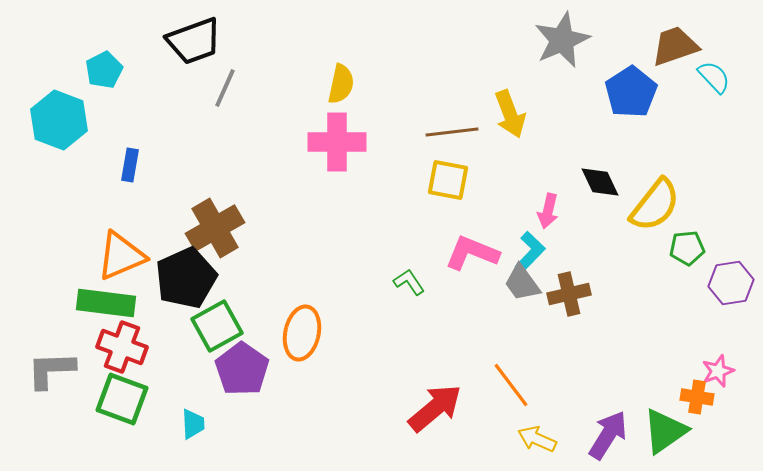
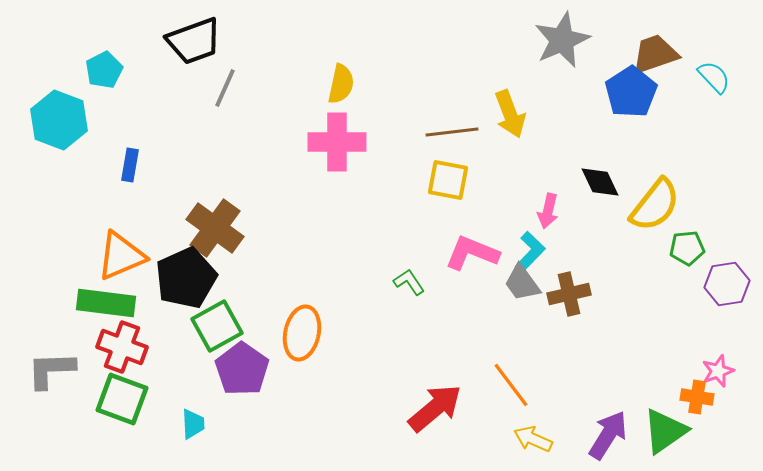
brown trapezoid at (675, 46): moved 20 px left, 8 px down
brown cross at (215, 228): rotated 24 degrees counterclockwise
purple hexagon at (731, 283): moved 4 px left, 1 px down
yellow arrow at (537, 439): moved 4 px left
